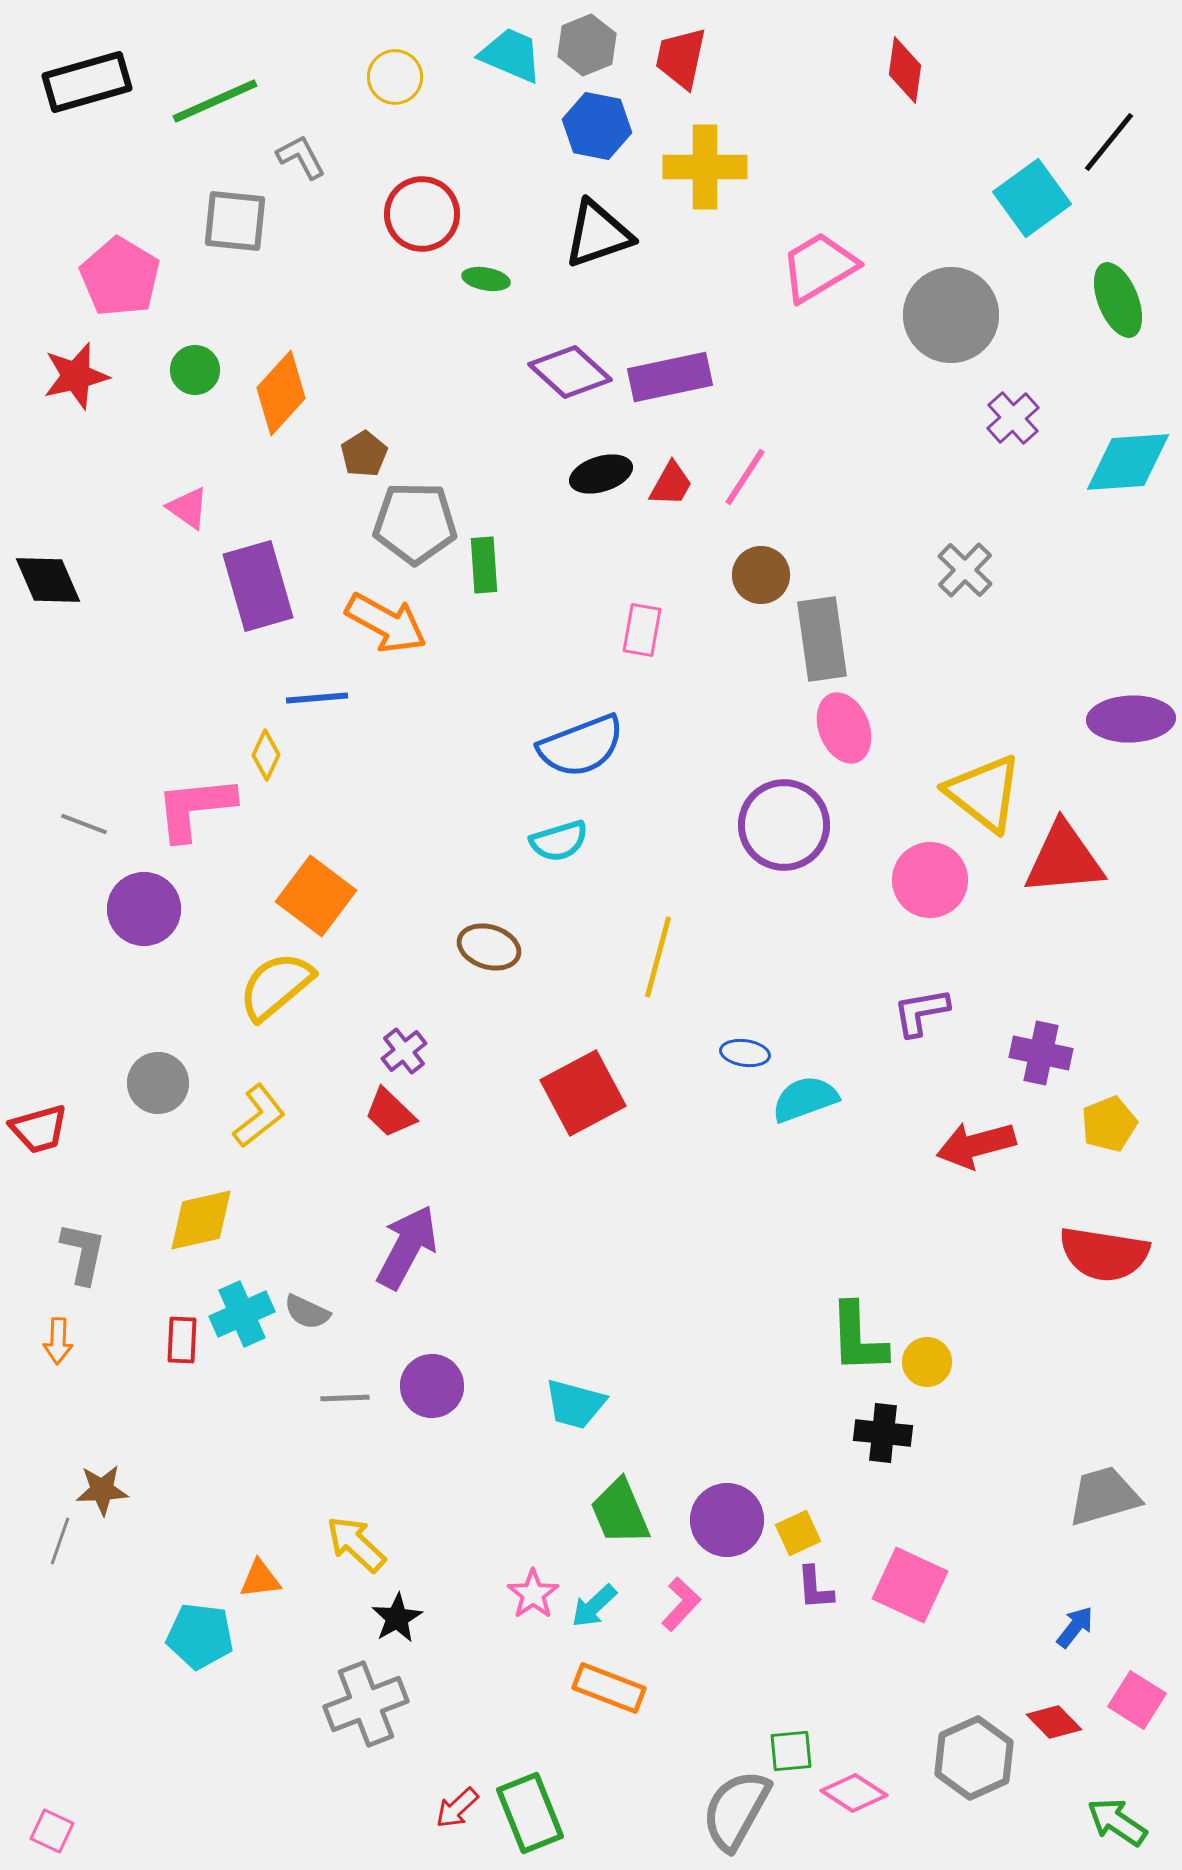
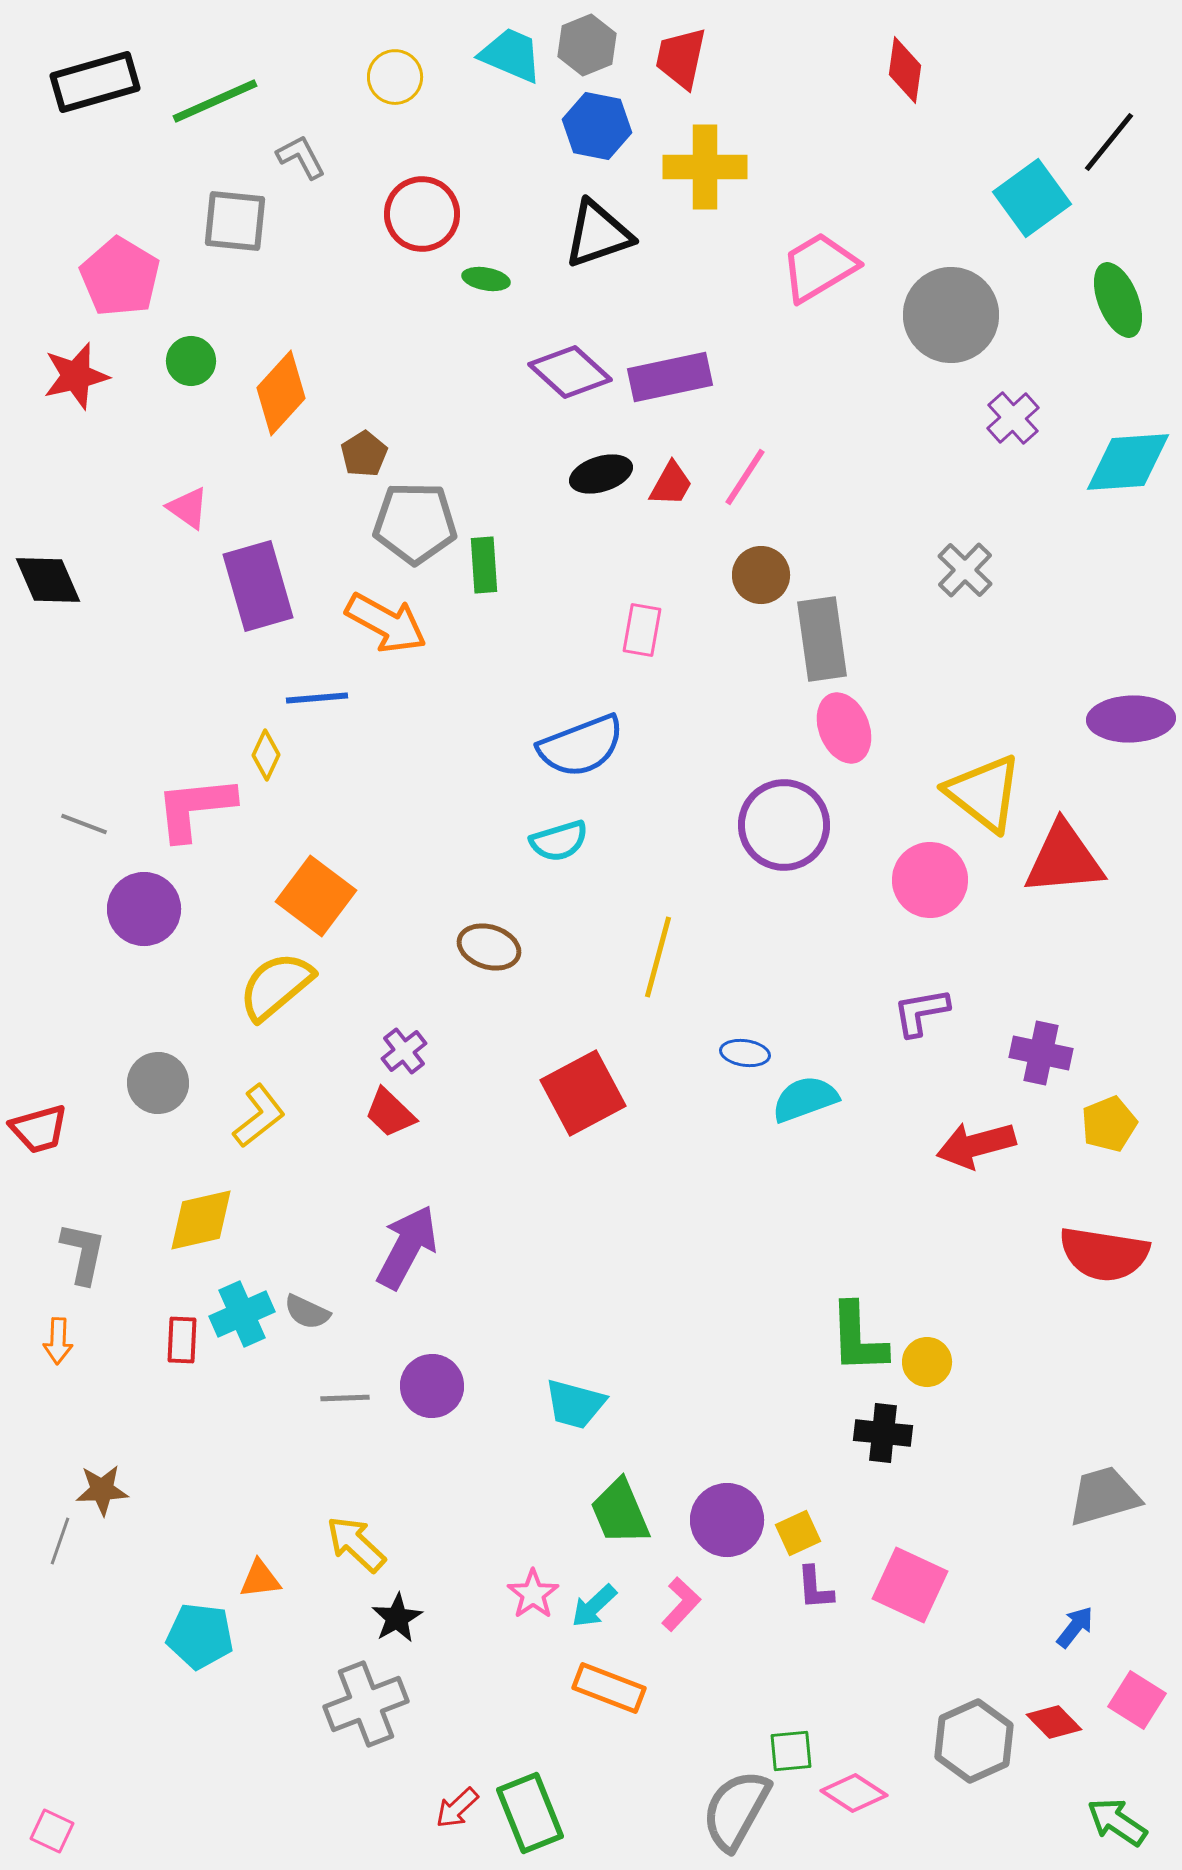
black rectangle at (87, 82): moved 8 px right
green circle at (195, 370): moved 4 px left, 9 px up
gray hexagon at (974, 1758): moved 17 px up
